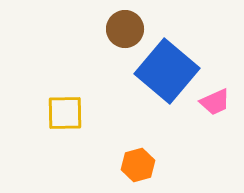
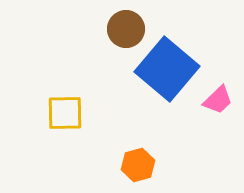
brown circle: moved 1 px right
blue square: moved 2 px up
pink trapezoid: moved 3 px right, 2 px up; rotated 20 degrees counterclockwise
